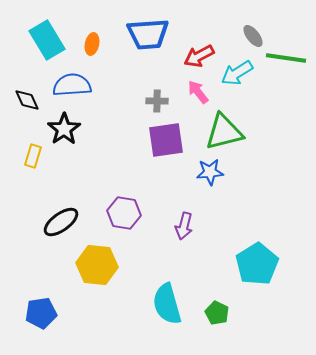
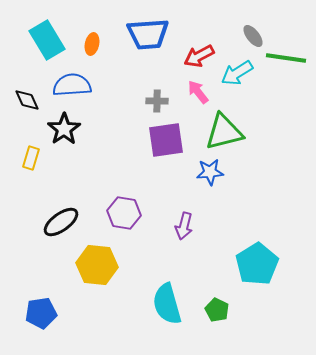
yellow rectangle: moved 2 px left, 2 px down
green pentagon: moved 3 px up
